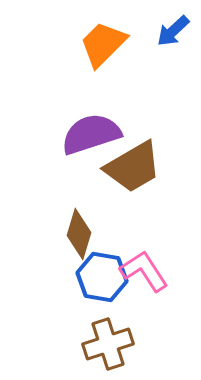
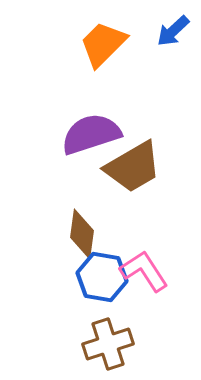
brown diamond: moved 3 px right; rotated 9 degrees counterclockwise
